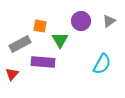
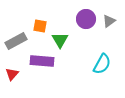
purple circle: moved 5 px right, 2 px up
gray rectangle: moved 4 px left, 3 px up
purple rectangle: moved 1 px left, 1 px up
